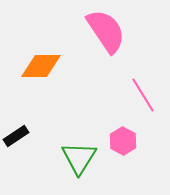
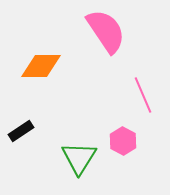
pink line: rotated 9 degrees clockwise
black rectangle: moved 5 px right, 5 px up
